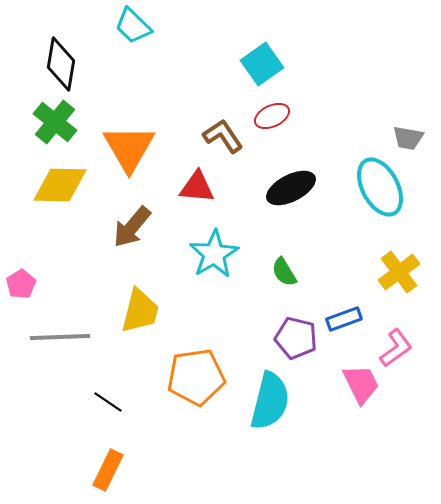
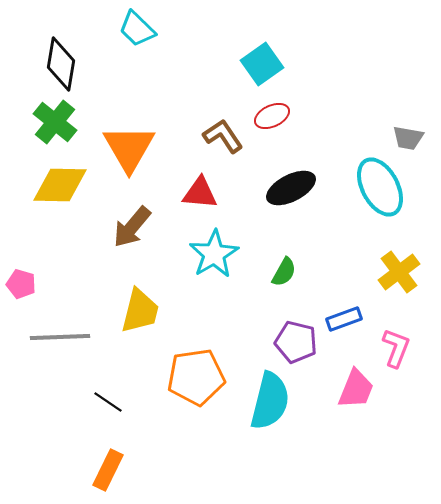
cyan trapezoid: moved 4 px right, 3 px down
red triangle: moved 3 px right, 6 px down
green semicircle: rotated 120 degrees counterclockwise
pink pentagon: rotated 24 degrees counterclockwise
purple pentagon: moved 4 px down
pink L-shape: rotated 33 degrees counterclockwise
pink trapezoid: moved 5 px left, 5 px down; rotated 48 degrees clockwise
